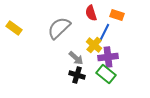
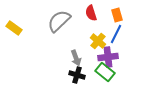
orange rectangle: rotated 56 degrees clockwise
gray semicircle: moved 7 px up
blue line: moved 12 px right, 1 px down
yellow cross: moved 4 px right, 4 px up
gray arrow: rotated 28 degrees clockwise
green rectangle: moved 1 px left, 2 px up
